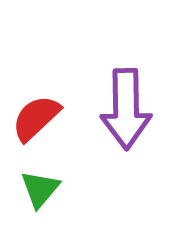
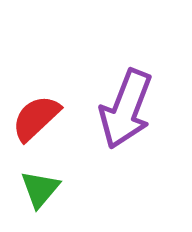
purple arrow: rotated 22 degrees clockwise
